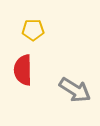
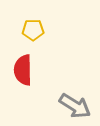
gray arrow: moved 16 px down
